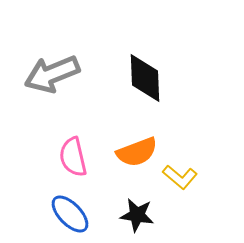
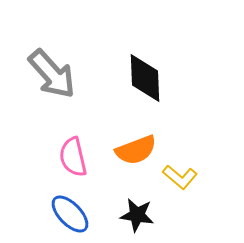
gray arrow: rotated 110 degrees counterclockwise
orange semicircle: moved 1 px left, 2 px up
